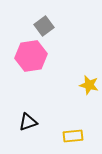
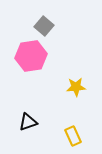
gray square: rotated 12 degrees counterclockwise
yellow star: moved 13 px left, 2 px down; rotated 18 degrees counterclockwise
yellow rectangle: rotated 72 degrees clockwise
